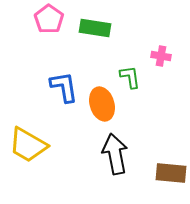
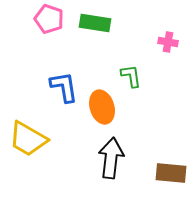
pink pentagon: rotated 16 degrees counterclockwise
green rectangle: moved 5 px up
pink cross: moved 7 px right, 14 px up
green L-shape: moved 1 px right, 1 px up
orange ellipse: moved 3 px down
yellow trapezoid: moved 6 px up
black arrow: moved 4 px left, 4 px down; rotated 18 degrees clockwise
